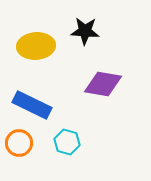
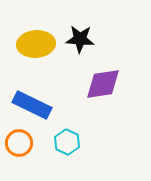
black star: moved 5 px left, 8 px down
yellow ellipse: moved 2 px up
purple diamond: rotated 18 degrees counterclockwise
cyan hexagon: rotated 10 degrees clockwise
